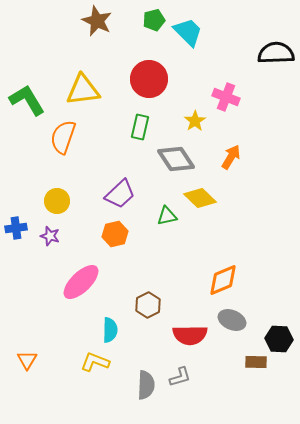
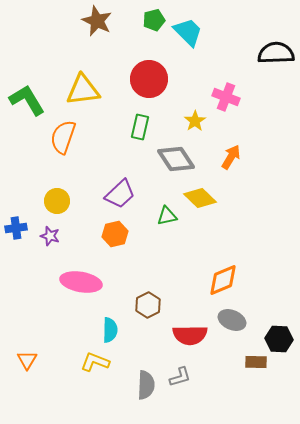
pink ellipse: rotated 54 degrees clockwise
